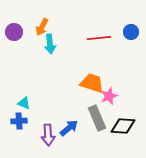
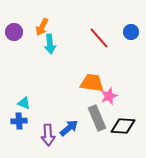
red line: rotated 55 degrees clockwise
orange trapezoid: rotated 10 degrees counterclockwise
